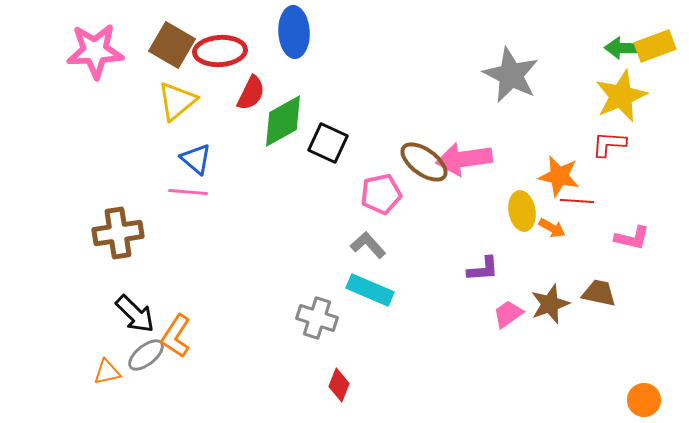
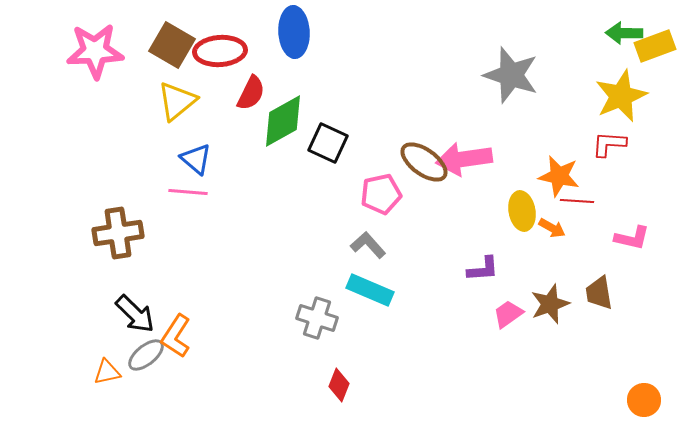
green arrow: moved 1 px right, 15 px up
gray star: rotated 8 degrees counterclockwise
brown trapezoid: rotated 111 degrees counterclockwise
